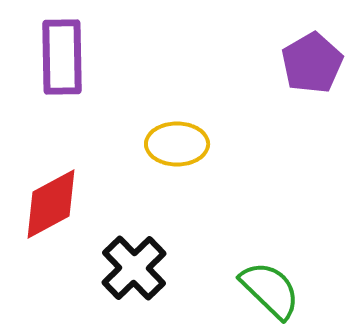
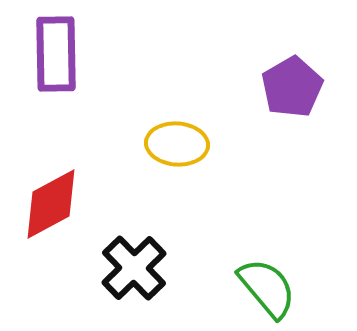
purple rectangle: moved 6 px left, 3 px up
purple pentagon: moved 20 px left, 24 px down
yellow ellipse: rotated 4 degrees clockwise
green semicircle: moved 3 px left, 2 px up; rotated 6 degrees clockwise
